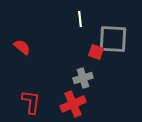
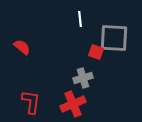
gray square: moved 1 px right, 1 px up
